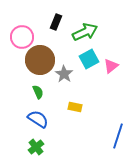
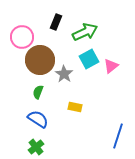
green semicircle: rotated 136 degrees counterclockwise
